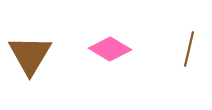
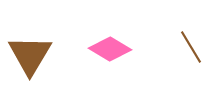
brown line: moved 2 px right, 2 px up; rotated 44 degrees counterclockwise
